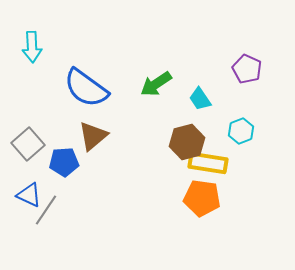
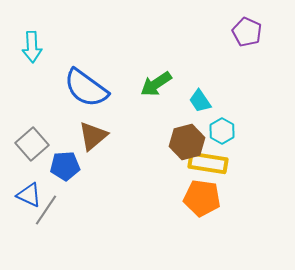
purple pentagon: moved 37 px up
cyan trapezoid: moved 2 px down
cyan hexagon: moved 19 px left; rotated 10 degrees counterclockwise
gray square: moved 4 px right
blue pentagon: moved 1 px right, 4 px down
